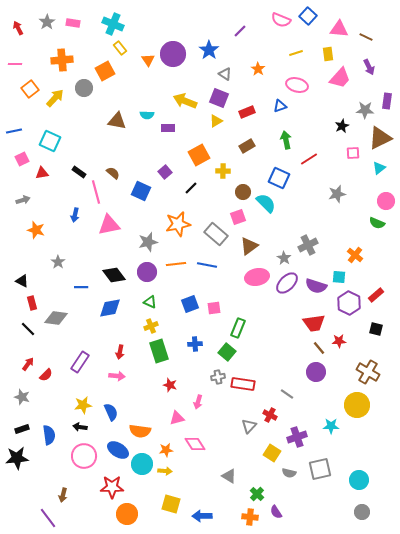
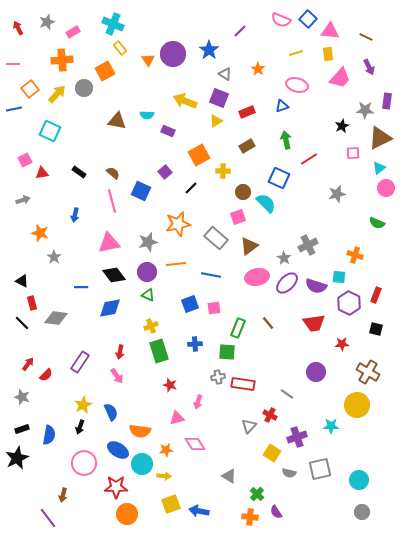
blue square at (308, 16): moved 3 px down
gray star at (47, 22): rotated 14 degrees clockwise
pink rectangle at (73, 23): moved 9 px down; rotated 40 degrees counterclockwise
pink triangle at (339, 29): moved 9 px left, 2 px down
pink line at (15, 64): moved 2 px left
yellow arrow at (55, 98): moved 2 px right, 4 px up
blue triangle at (280, 106): moved 2 px right
purple rectangle at (168, 128): moved 3 px down; rotated 24 degrees clockwise
blue line at (14, 131): moved 22 px up
cyan square at (50, 141): moved 10 px up
pink square at (22, 159): moved 3 px right, 1 px down
pink line at (96, 192): moved 16 px right, 9 px down
pink circle at (386, 201): moved 13 px up
pink triangle at (109, 225): moved 18 px down
orange star at (36, 230): moved 4 px right, 3 px down
gray rectangle at (216, 234): moved 4 px down
orange cross at (355, 255): rotated 21 degrees counterclockwise
gray star at (58, 262): moved 4 px left, 5 px up
blue line at (207, 265): moved 4 px right, 10 px down
red rectangle at (376, 295): rotated 28 degrees counterclockwise
green triangle at (150, 302): moved 2 px left, 7 px up
black line at (28, 329): moved 6 px left, 6 px up
red star at (339, 341): moved 3 px right, 3 px down
brown line at (319, 348): moved 51 px left, 25 px up
green square at (227, 352): rotated 36 degrees counterclockwise
pink arrow at (117, 376): rotated 49 degrees clockwise
yellow star at (83, 405): rotated 18 degrees counterclockwise
black arrow at (80, 427): rotated 80 degrees counterclockwise
blue semicircle at (49, 435): rotated 18 degrees clockwise
pink circle at (84, 456): moved 7 px down
black star at (17, 458): rotated 20 degrees counterclockwise
yellow arrow at (165, 471): moved 1 px left, 5 px down
red star at (112, 487): moved 4 px right
yellow square at (171, 504): rotated 36 degrees counterclockwise
blue arrow at (202, 516): moved 3 px left, 5 px up; rotated 12 degrees clockwise
